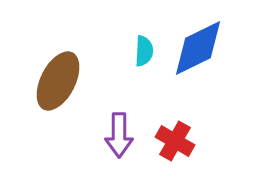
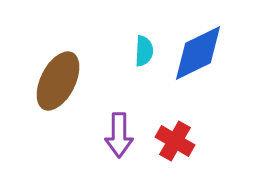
blue diamond: moved 5 px down
